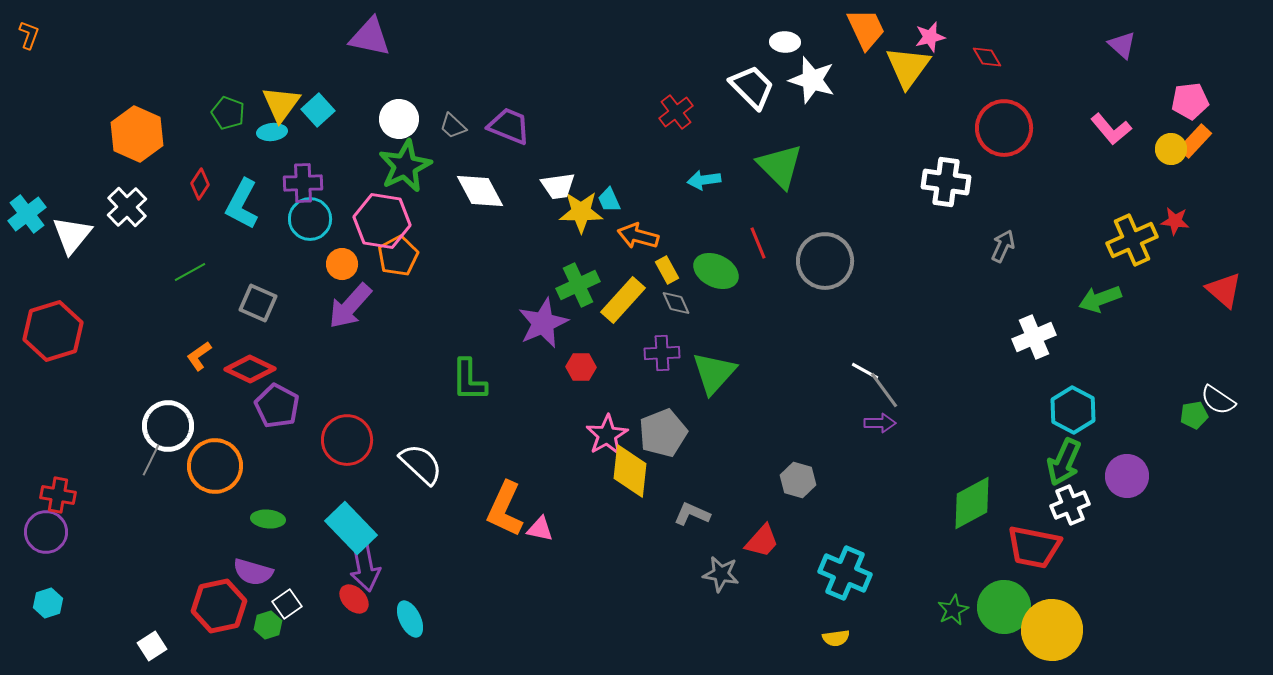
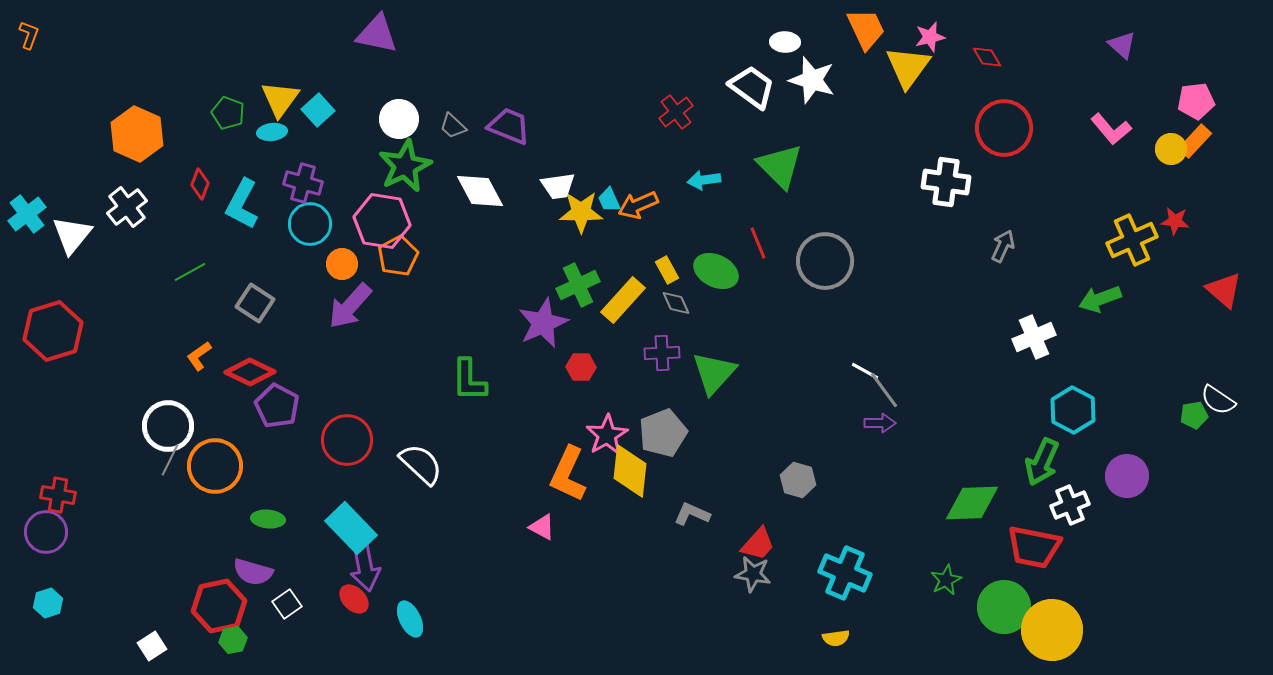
purple triangle at (370, 37): moved 7 px right, 3 px up
white trapezoid at (752, 87): rotated 9 degrees counterclockwise
pink pentagon at (1190, 101): moved 6 px right
yellow triangle at (281, 104): moved 1 px left, 5 px up
purple cross at (303, 183): rotated 18 degrees clockwise
red diamond at (200, 184): rotated 12 degrees counterclockwise
white cross at (127, 207): rotated 6 degrees clockwise
cyan circle at (310, 219): moved 5 px down
orange arrow at (638, 236): moved 31 px up; rotated 39 degrees counterclockwise
gray square at (258, 303): moved 3 px left; rotated 9 degrees clockwise
red diamond at (250, 369): moved 3 px down
gray line at (151, 460): moved 19 px right
green arrow at (1064, 462): moved 22 px left
green diamond at (972, 503): rotated 26 degrees clockwise
orange L-shape at (505, 509): moved 63 px right, 35 px up
pink triangle at (540, 529): moved 2 px right, 2 px up; rotated 16 degrees clockwise
red trapezoid at (762, 541): moved 4 px left, 3 px down
gray star at (721, 574): moved 32 px right
green star at (953, 610): moved 7 px left, 30 px up
green hexagon at (268, 625): moved 35 px left, 15 px down; rotated 8 degrees clockwise
